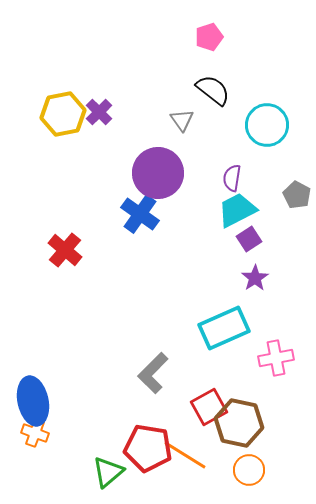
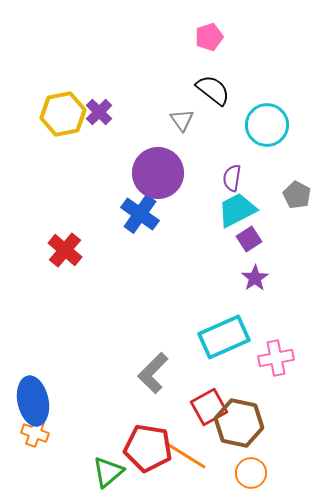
cyan rectangle: moved 9 px down
orange circle: moved 2 px right, 3 px down
